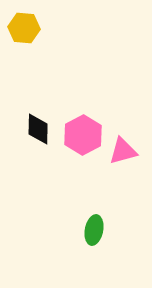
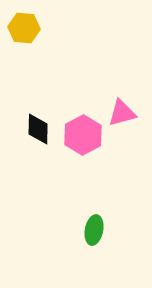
pink triangle: moved 1 px left, 38 px up
